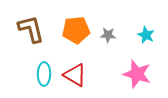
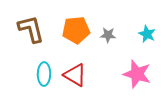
cyan star: moved 1 px right, 1 px up
